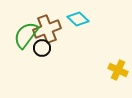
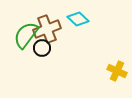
yellow cross: moved 1 px left, 1 px down
